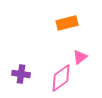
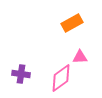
orange rectangle: moved 5 px right; rotated 15 degrees counterclockwise
pink triangle: rotated 35 degrees clockwise
